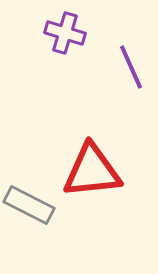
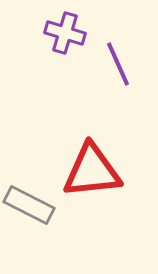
purple line: moved 13 px left, 3 px up
